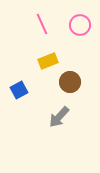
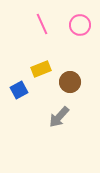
yellow rectangle: moved 7 px left, 8 px down
